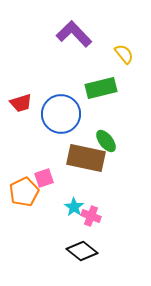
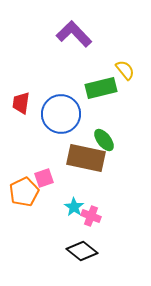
yellow semicircle: moved 1 px right, 16 px down
red trapezoid: rotated 115 degrees clockwise
green ellipse: moved 2 px left, 1 px up
